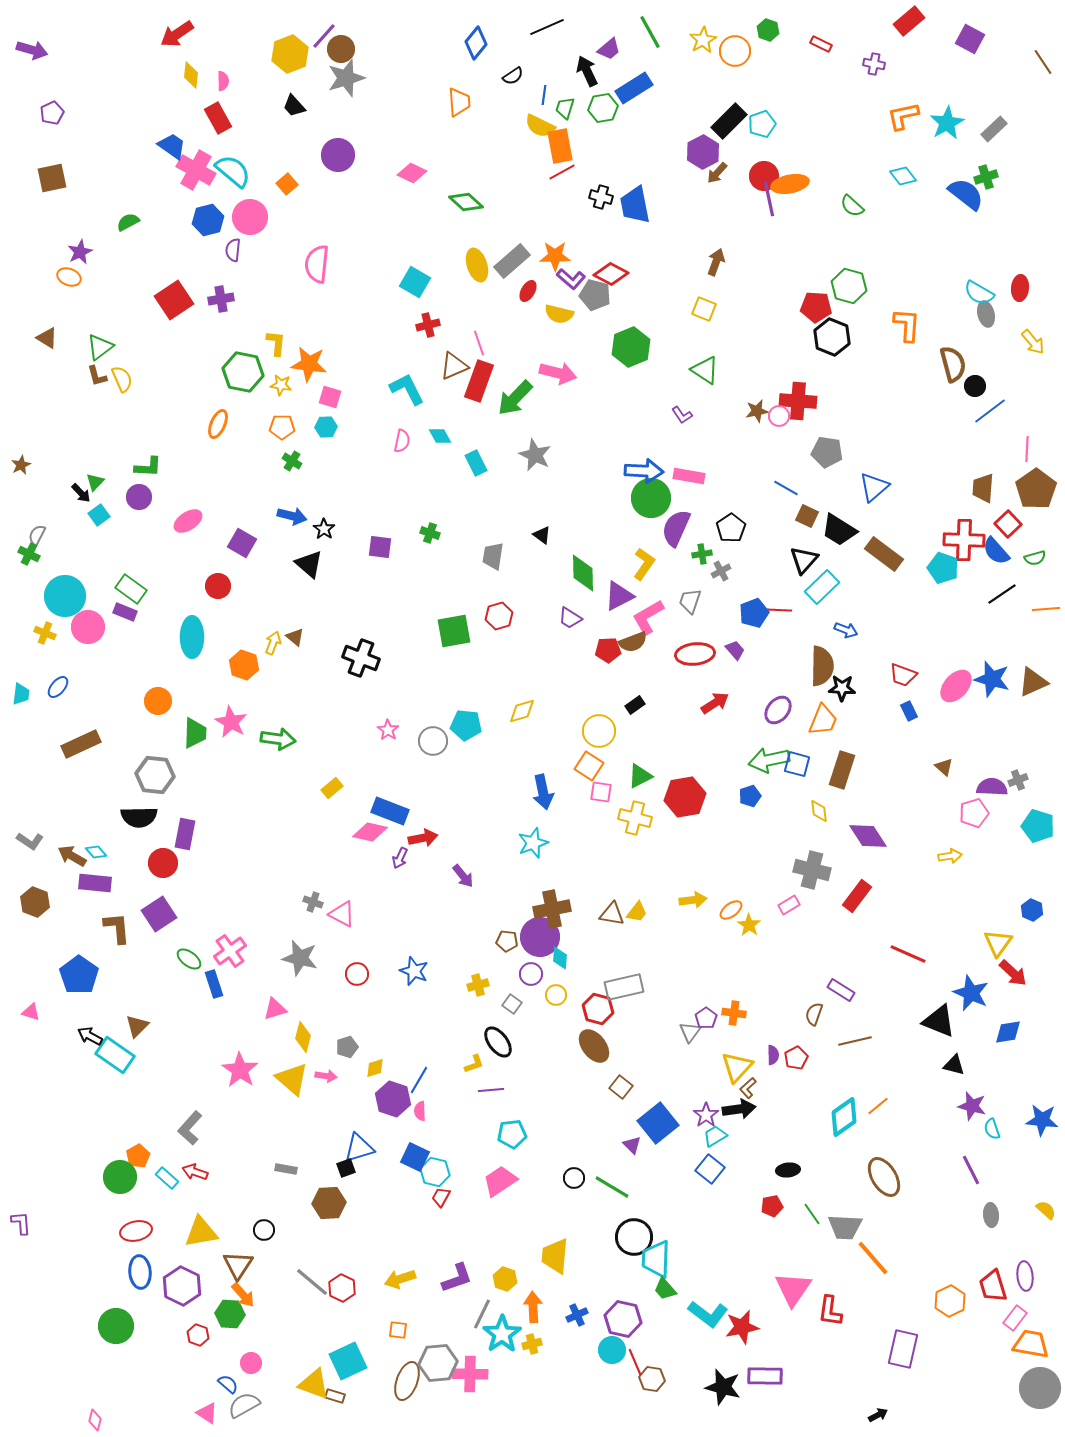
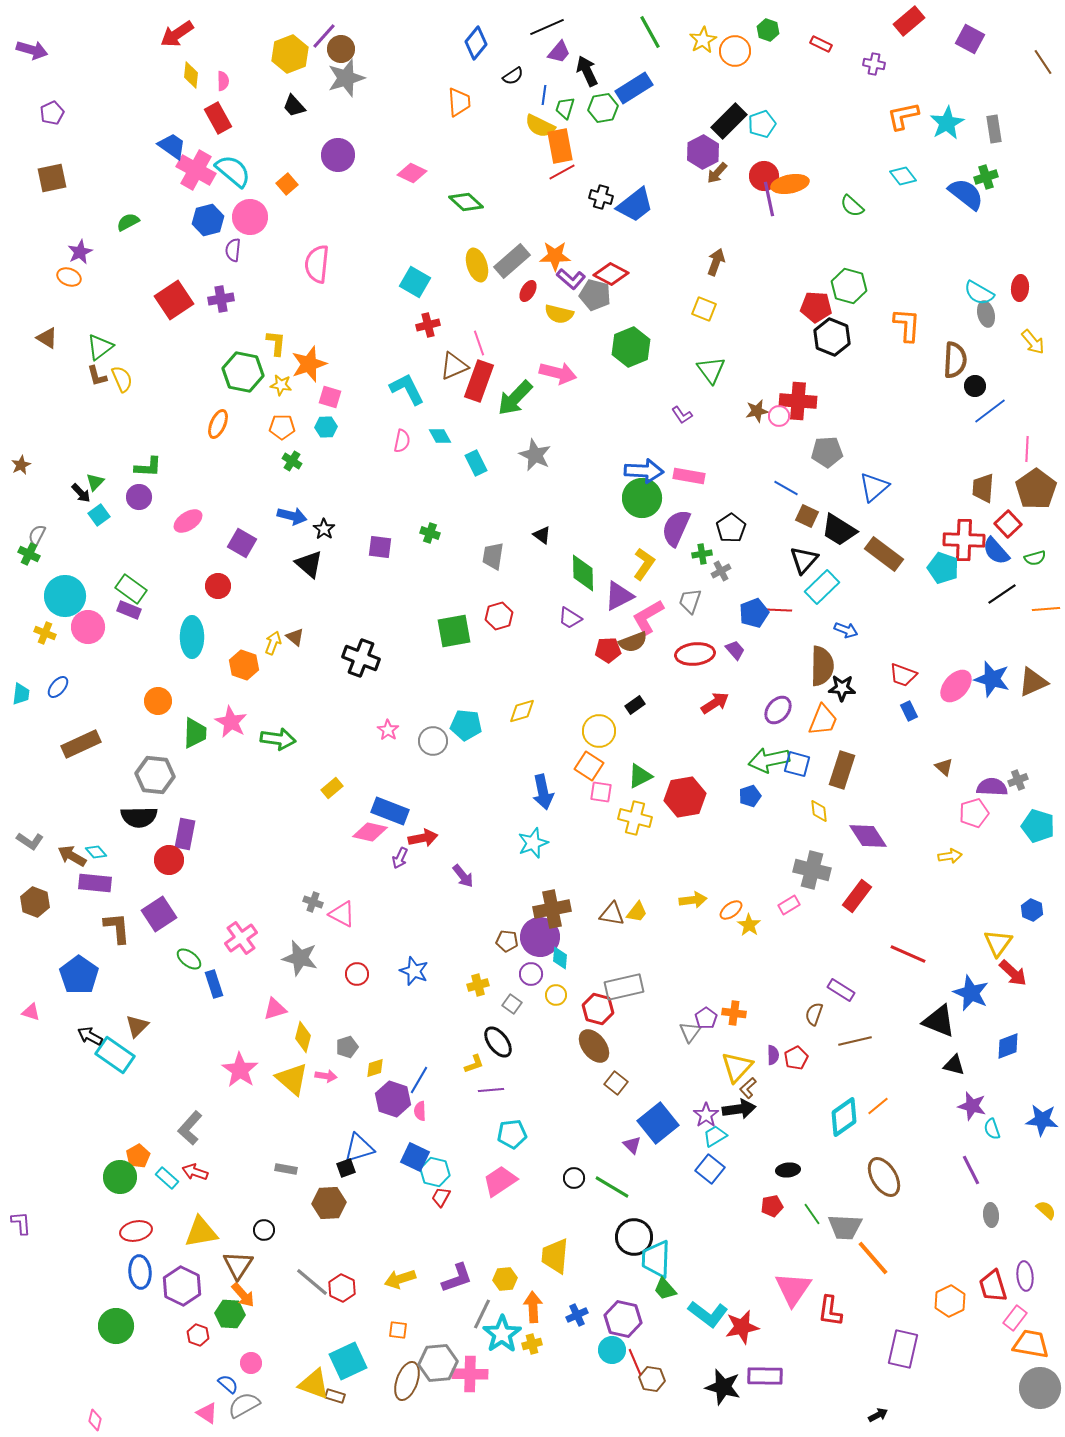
purple trapezoid at (609, 49): moved 50 px left, 3 px down; rotated 10 degrees counterclockwise
gray rectangle at (994, 129): rotated 56 degrees counterclockwise
blue trapezoid at (635, 205): rotated 117 degrees counterclockwise
orange star at (309, 364): rotated 27 degrees counterclockwise
brown semicircle at (953, 364): moved 2 px right, 4 px up; rotated 18 degrees clockwise
green triangle at (705, 370): moved 6 px right; rotated 20 degrees clockwise
gray pentagon at (827, 452): rotated 12 degrees counterclockwise
green circle at (651, 498): moved 9 px left
purple rectangle at (125, 612): moved 4 px right, 2 px up
red circle at (163, 863): moved 6 px right, 3 px up
pink cross at (230, 951): moved 11 px right, 13 px up
blue diamond at (1008, 1032): moved 14 px down; rotated 12 degrees counterclockwise
brown square at (621, 1087): moved 5 px left, 4 px up
yellow hexagon at (505, 1279): rotated 25 degrees counterclockwise
